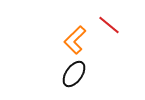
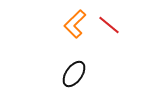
orange L-shape: moved 16 px up
